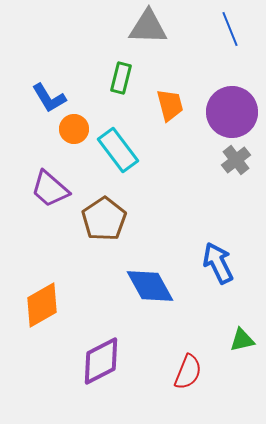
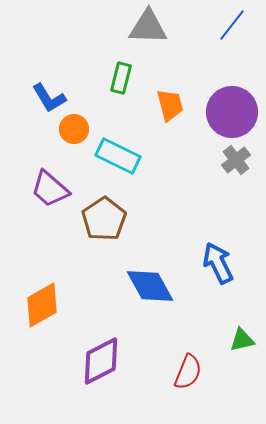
blue line: moved 2 px right, 4 px up; rotated 60 degrees clockwise
cyan rectangle: moved 6 px down; rotated 27 degrees counterclockwise
